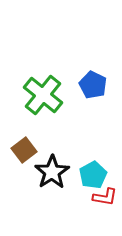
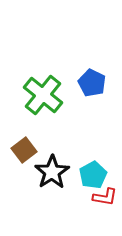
blue pentagon: moved 1 px left, 2 px up
